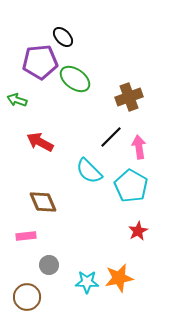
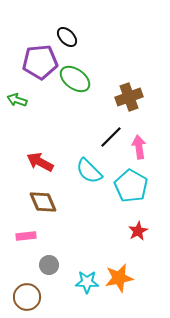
black ellipse: moved 4 px right
red arrow: moved 20 px down
